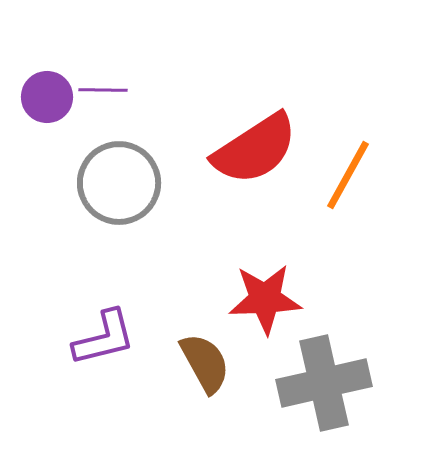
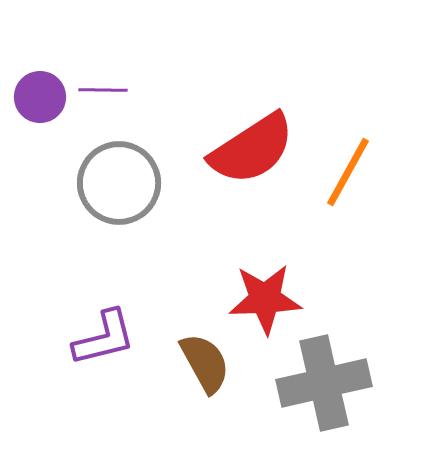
purple circle: moved 7 px left
red semicircle: moved 3 px left
orange line: moved 3 px up
